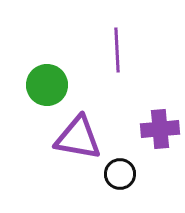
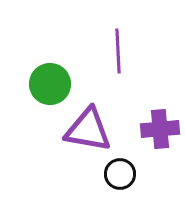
purple line: moved 1 px right, 1 px down
green circle: moved 3 px right, 1 px up
purple triangle: moved 10 px right, 8 px up
